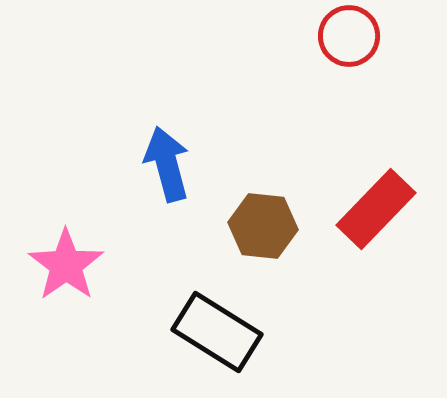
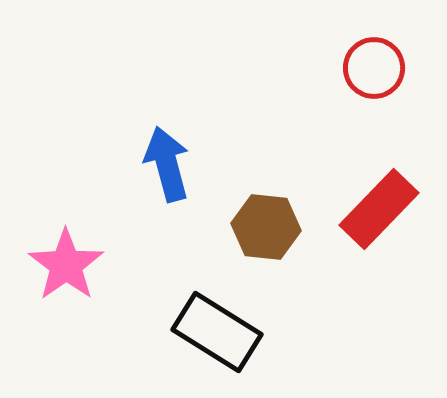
red circle: moved 25 px right, 32 px down
red rectangle: moved 3 px right
brown hexagon: moved 3 px right, 1 px down
